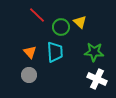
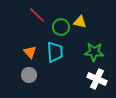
yellow triangle: rotated 32 degrees counterclockwise
